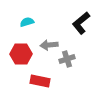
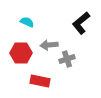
cyan semicircle: rotated 40 degrees clockwise
red hexagon: moved 1 px up
